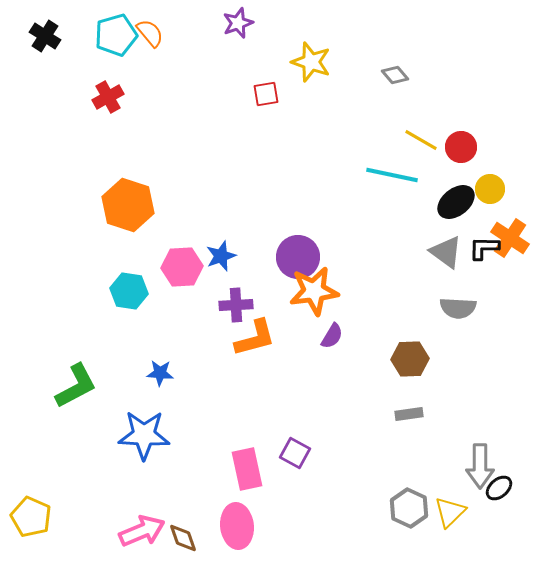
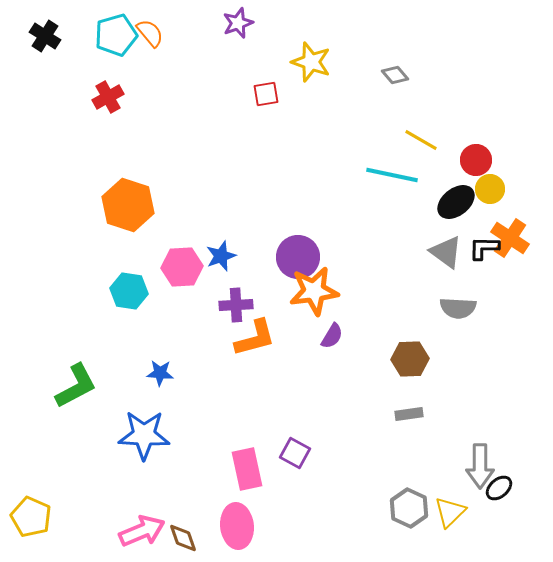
red circle at (461, 147): moved 15 px right, 13 px down
